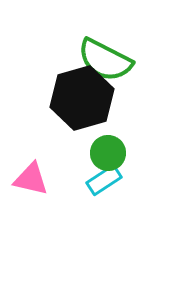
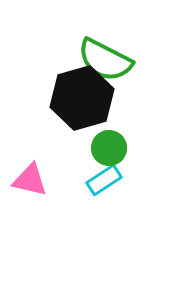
green circle: moved 1 px right, 5 px up
pink triangle: moved 1 px left, 1 px down
